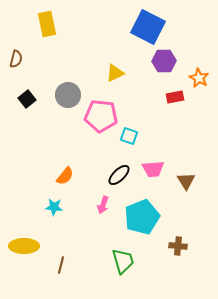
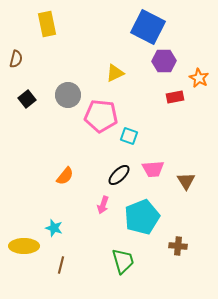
cyan star: moved 21 px down; rotated 12 degrees clockwise
